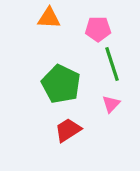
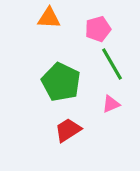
pink pentagon: rotated 15 degrees counterclockwise
green line: rotated 12 degrees counterclockwise
green pentagon: moved 2 px up
pink triangle: rotated 24 degrees clockwise
